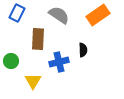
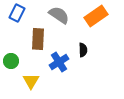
orange rectangle: moved 2 px left, 1 px down
blue cross: rotated 18 degrees counterclockwise
yellow triangle: moved 2 px left
